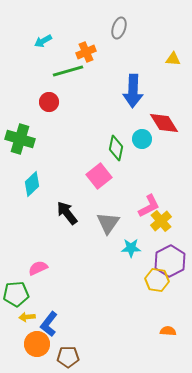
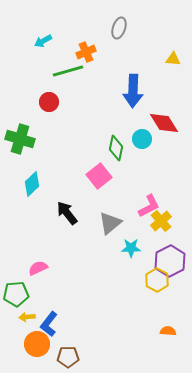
gray triangle: moved 2 px right; rotated 15 degrees clockwise
yellow hexagon: rotated 20 degrees clockwise
